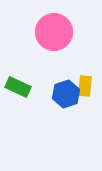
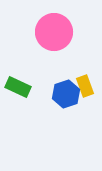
yellow rectangle: rotated 25 degrees counterclockwise
